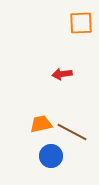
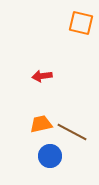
orange square: rotated 15 degrees clockwise
red arrow: moved 20 px left, 2 px down
blue circle: moved 1 px left
